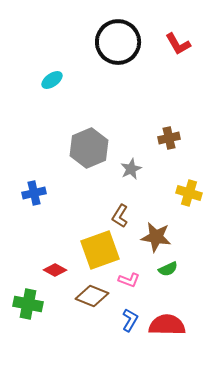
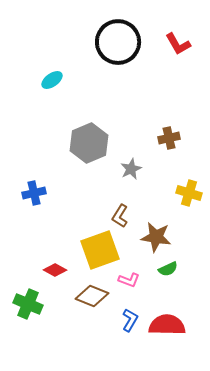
gray hexagon: moved 5 px up
green cross: rotated 12 degrees clockwise
